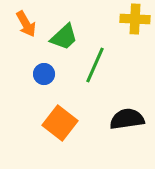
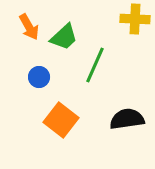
orange arrow: moved 3 px right, 3 px down
blue circle: moved 5 px left, 3 px down
orange square: moved 1 px right, 3 px up
